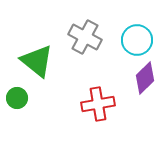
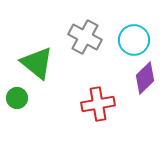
cyan circle: moved 3 px left
green triangle: moved 2 px down
